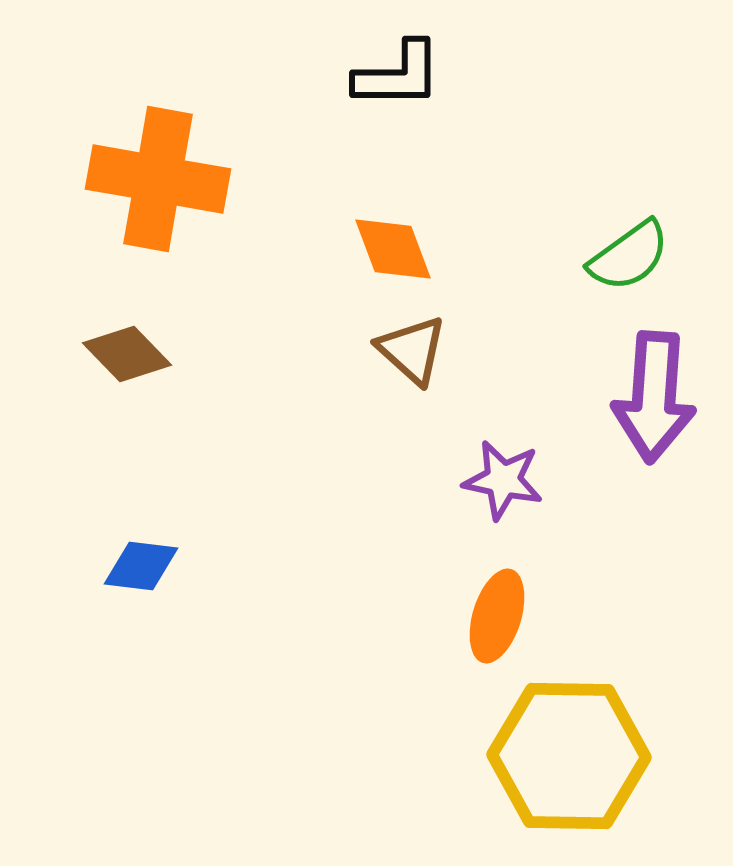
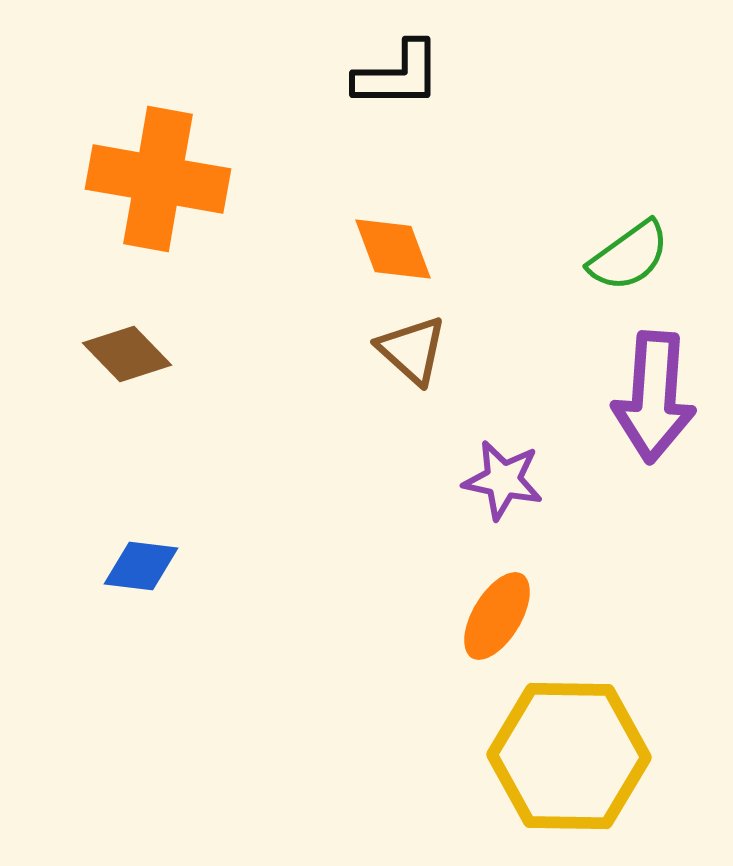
orange ellipse: rotated 14 degrees clockwise
